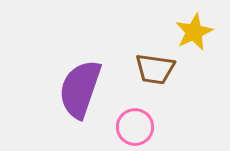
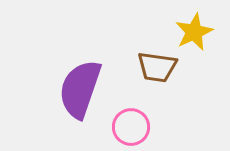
brown trapezoid: moved 2 px right, 2 px up
pink circle: moved 4 px left
